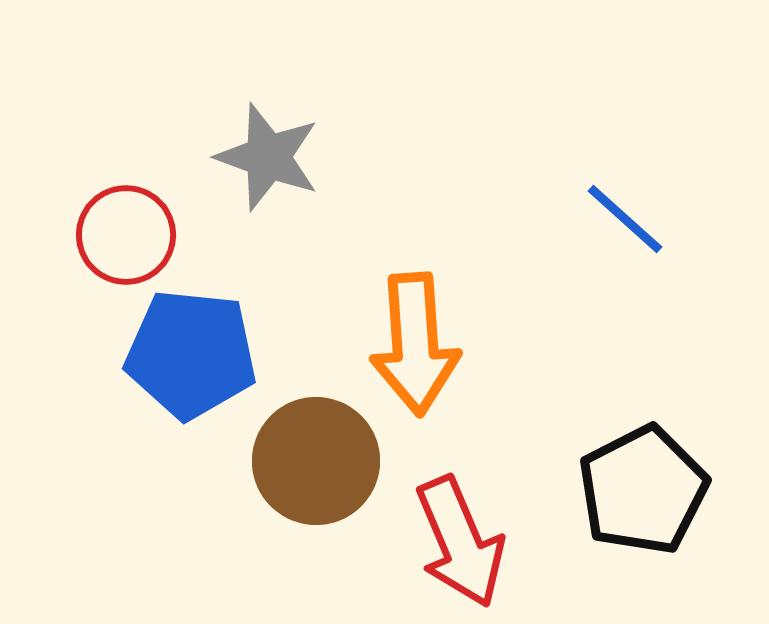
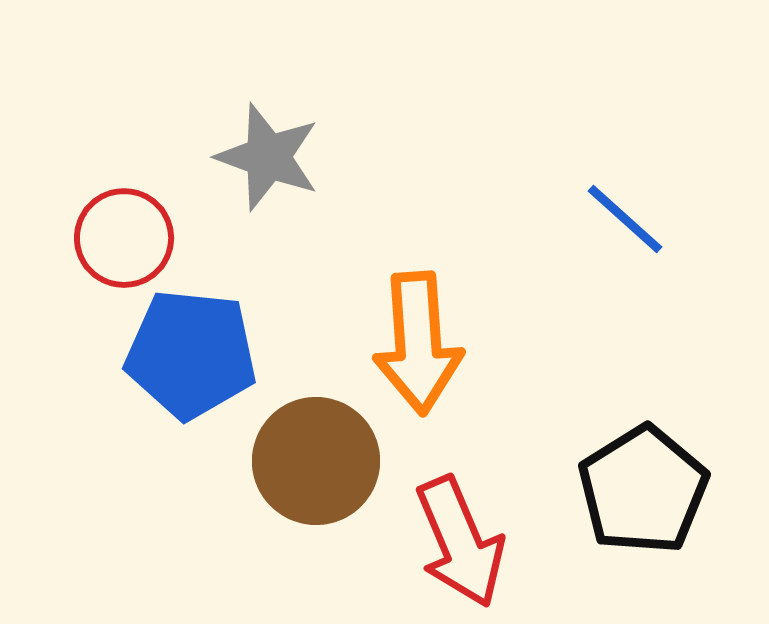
red circle: moved 2 px left, 3 px down
orange arrow: moved 3 px right, 1 px up
black pentagon: rotated 5 degrees counterclockwise
